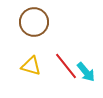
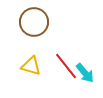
cyan arrow: moved 1 px left, 1 px down
